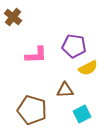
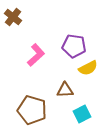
pink L-shape: rotated 40 degrees counterclockwise
